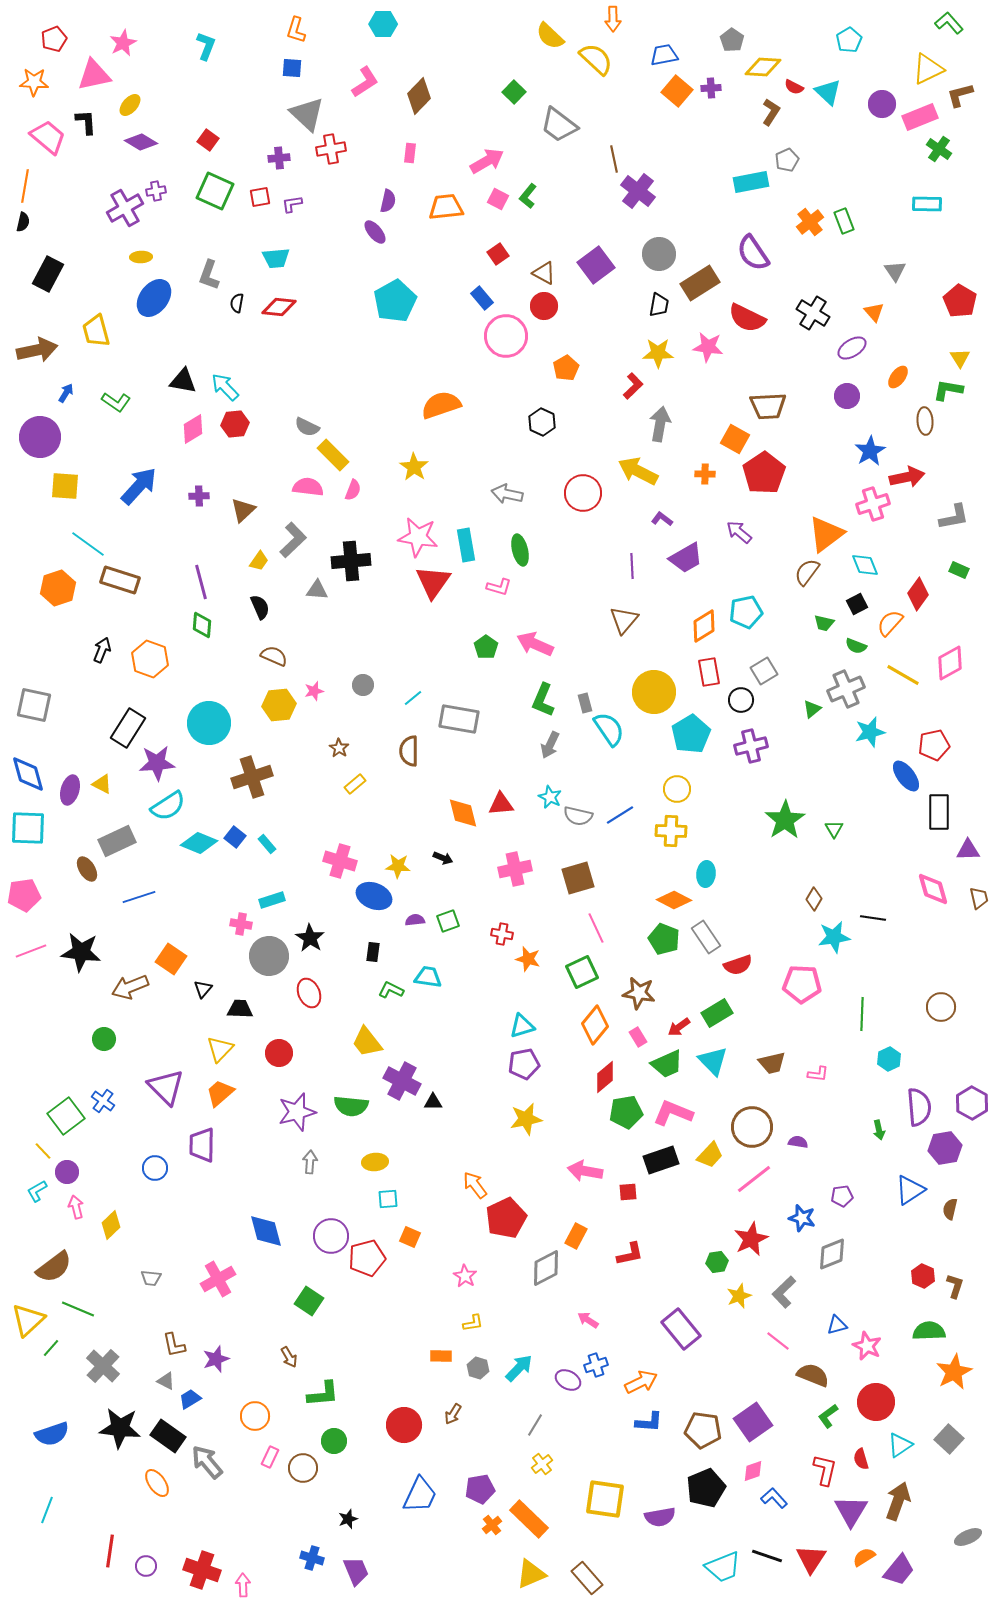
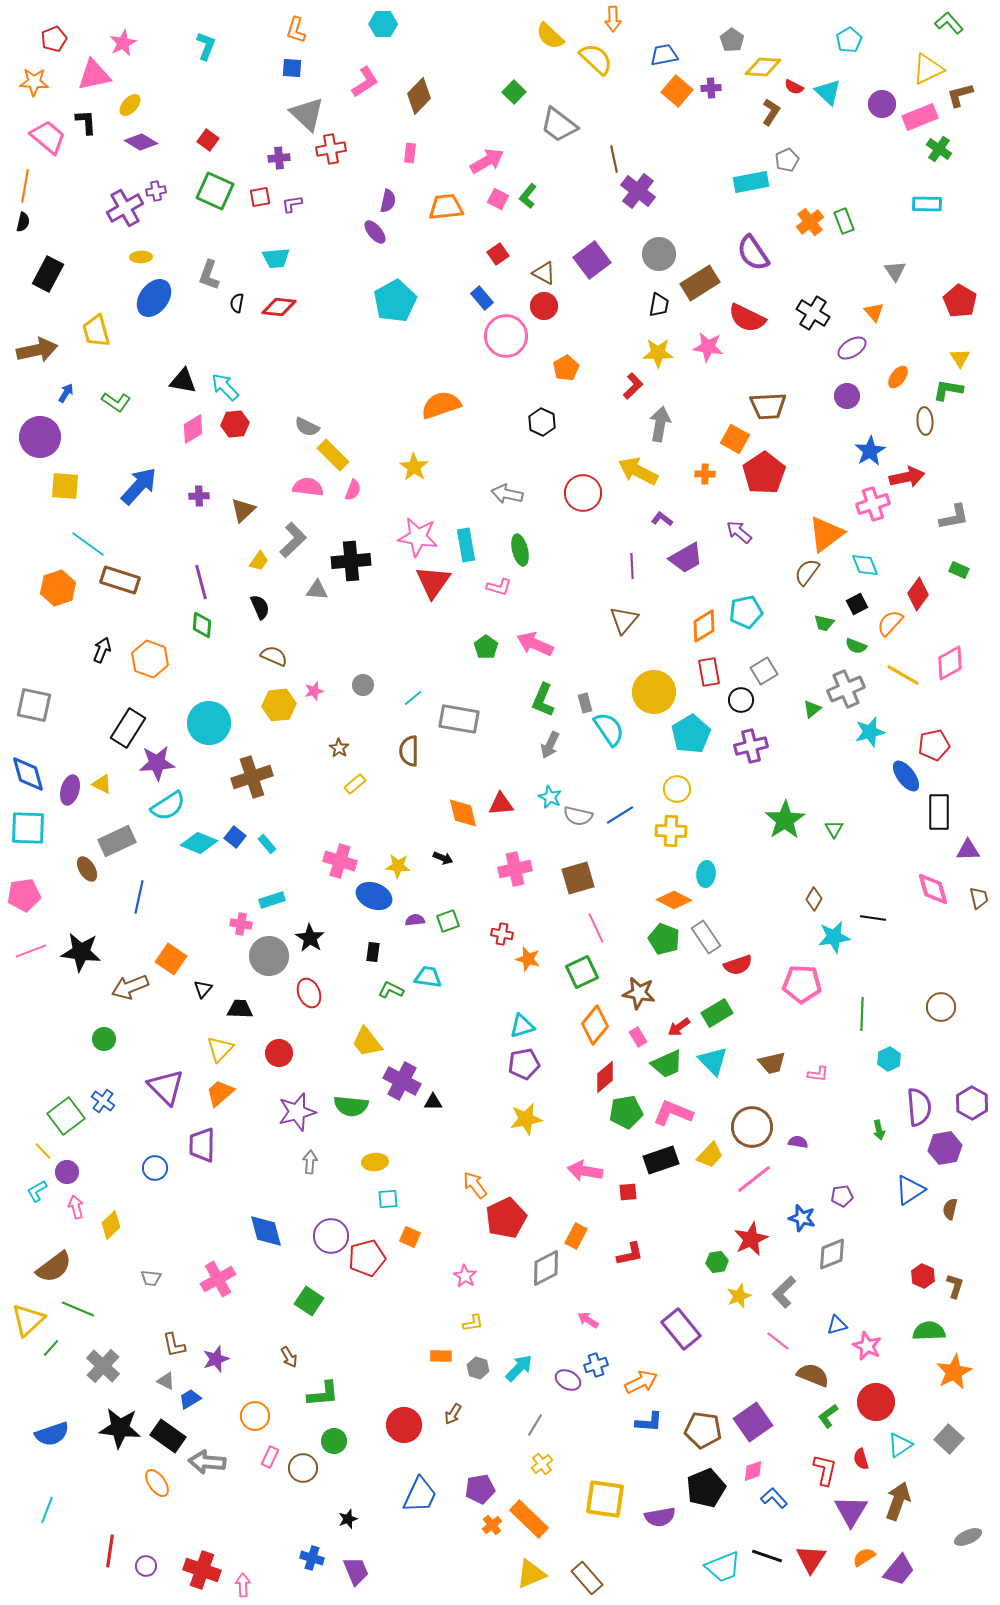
purple square at (596, 265): moved 4 px left, 5 px up
blue line at (139, 897): rotated 60 degrees counterclockwise
gray arrow at (207, 1462): rotated 45 degrees counterclockwise
